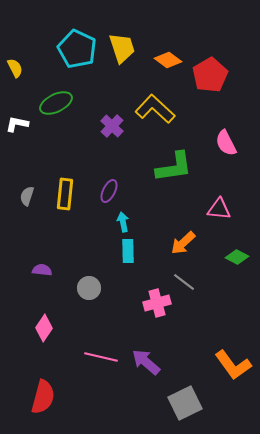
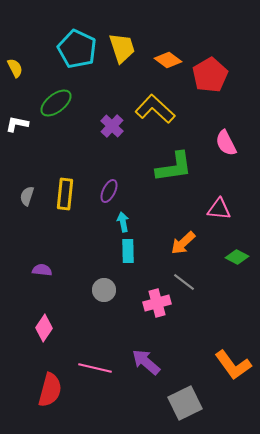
green ellipse: rotated 12 degrees counterclockwise
gray circle: moved 15 px right, 2 px down
pink line: moved 6 px left, 11 px down
red semicircle: moved 7 px right, 7 px up
